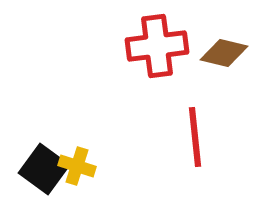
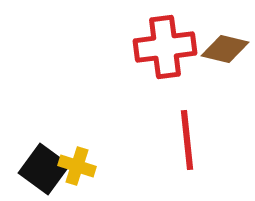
red cross: moved 8 px right, 1 px down
brown diamond: moved 1 px right, 4 px up
red line: moved 8 px left, 3 px down
